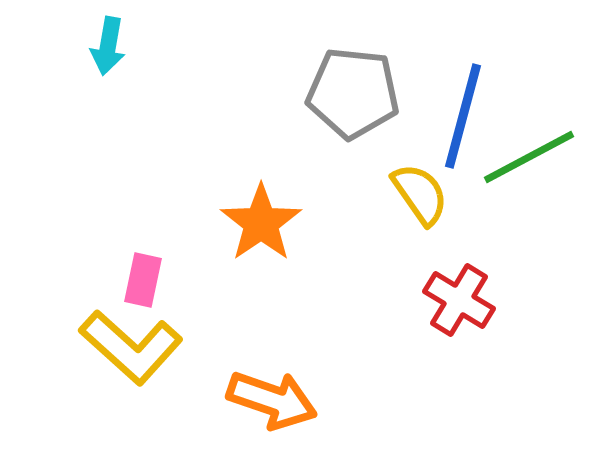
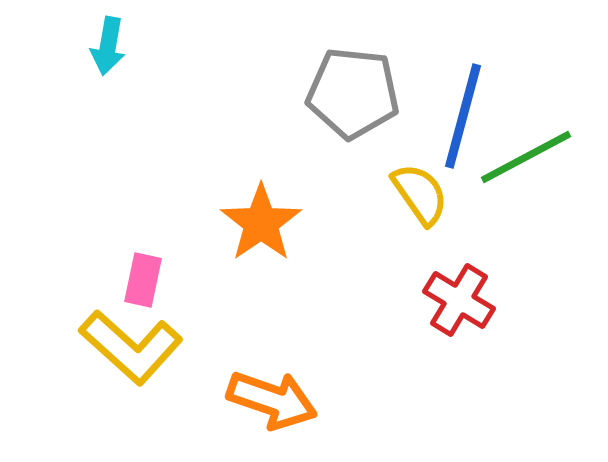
green line: moved 3 px left
